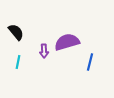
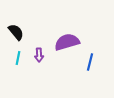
purple arrow: moved 5 px left, 4 px down
cyan line: moved 4 px up
